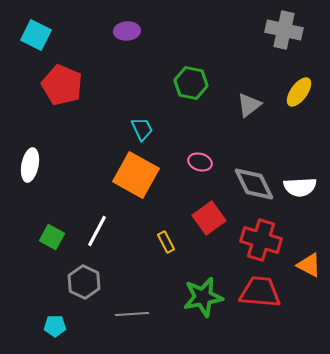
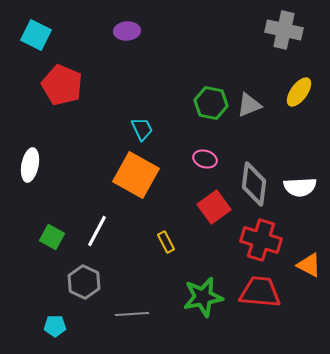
green hexagon: moved 20 px right, 20 px down
gray triangle: rotated 16 degrees clockwise
pink ellipse: moved 5 px right, 3 px up
gray diamond: rotated 33 degrees clockwise
red square: moved 5 px right, 11 px up
